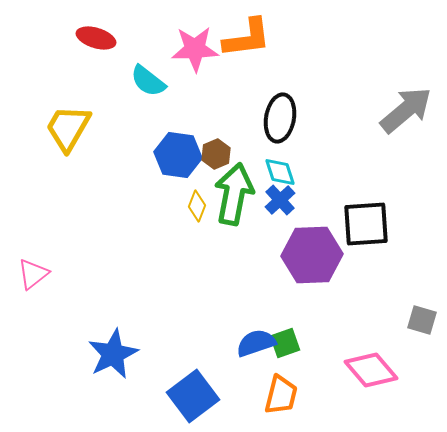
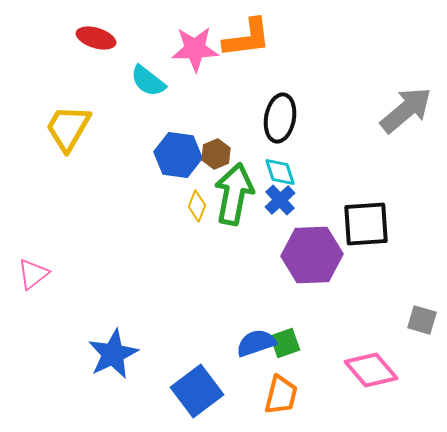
blue square: moved 4 px right, 5 px up
